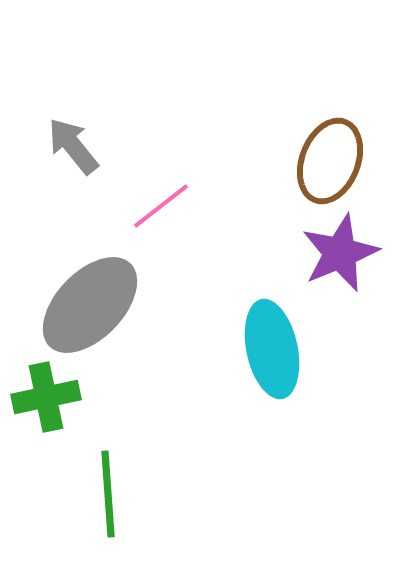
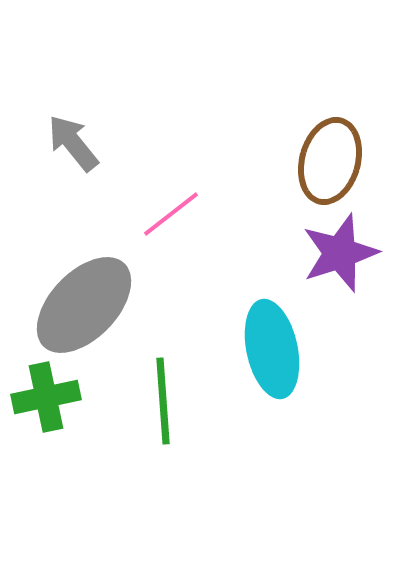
gray arrow: moved 3 px up
brown ellipse: rotated 6 degrees counterclockwise
pink line: moved 10 px right, 8 px down
purple star: rotated 4 degrees clockwise
gray ellipse: moved 6 px left
green line: moved 55 px right, 93 px up
